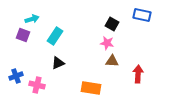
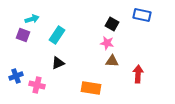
cyan rectangle: moved 2 px right, 1 px up
